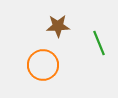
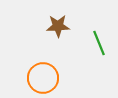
orange circle: moved 13 px down
